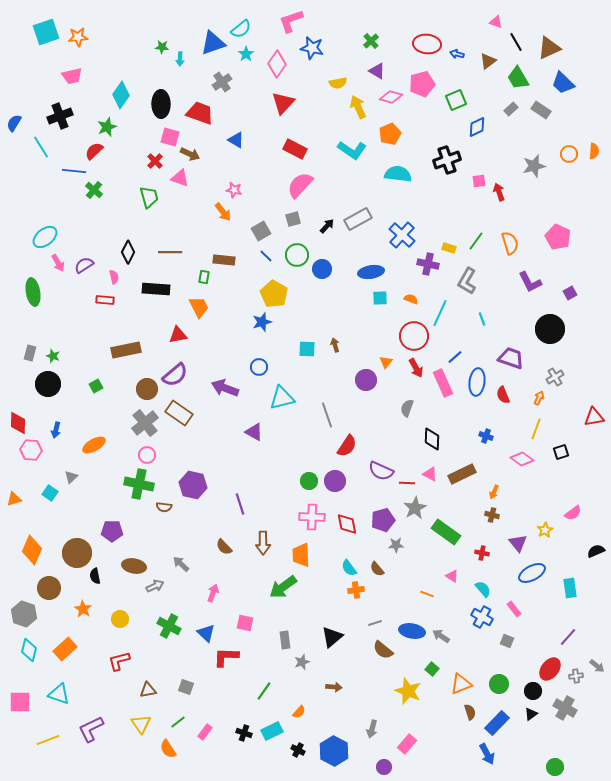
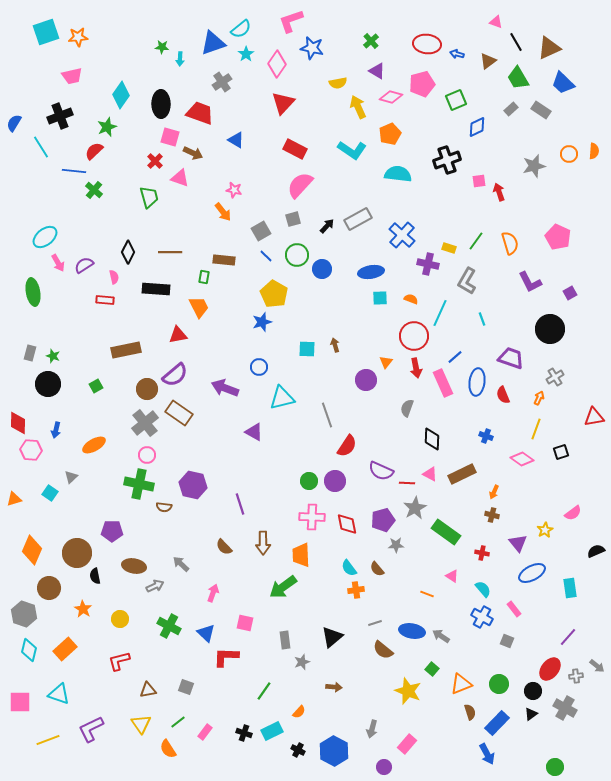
brown arrow at (190, 154): moved 3 px right, 1 px up
red arrow at (416, 368): rotated 18 degrees clockwise
